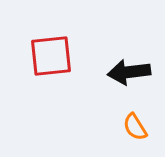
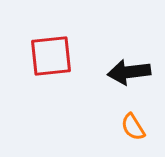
orange semicircle: moved 2 px left
